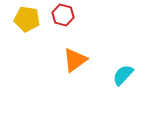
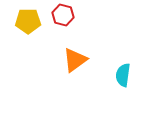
yellow pentagon: moved 1 px right, 2 px down; rotated 10 degrees counterclockwise
cyan semicircle: rotated 35 degrees counterclockwise
